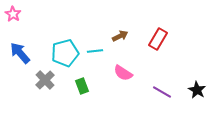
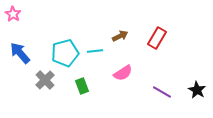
red rectangle: moved 1 px left, 1 px up
pink semicircle: rotated 66 degrees counterclockwise
